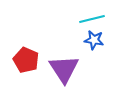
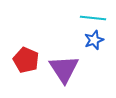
cyan line: moved 1 px right, 1 px up; rotated 20 degrees clockwise
blue star: rotated 30 degrees counterclockwise
